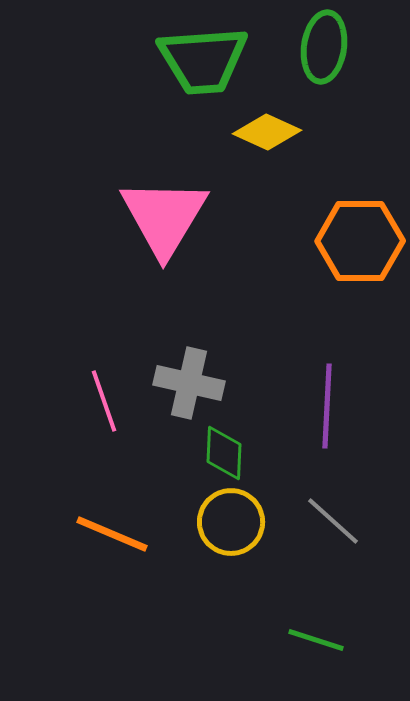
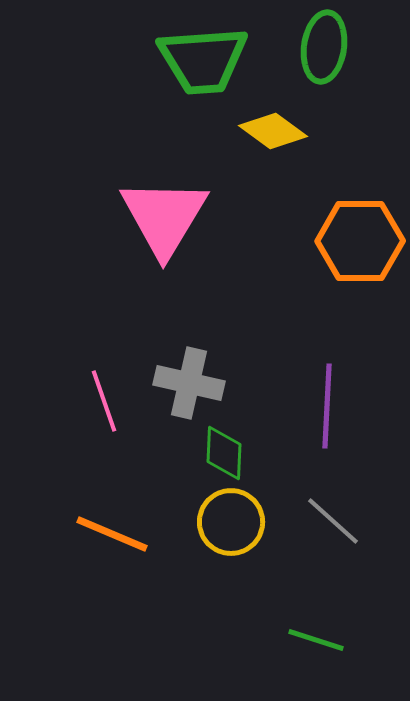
yellow diamond: moved 6 px right, 1 px up; rotated 12 degrees clockwise
